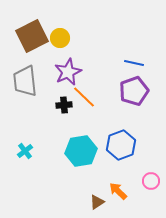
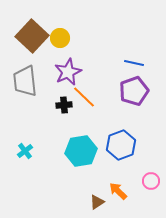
brown square: rotated 20 degrees counterclockwise
